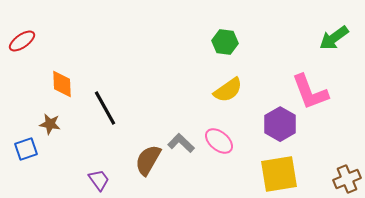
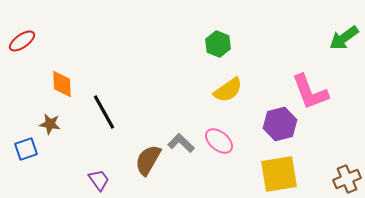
green arrow: moved 10 px right
green hexagon: moved 7 px left, 2 px down; rotated 15 degrees clockwise
black line: moved 1 px left, 4 px down
purple hexagon: rotated 16 degrees clockwise
